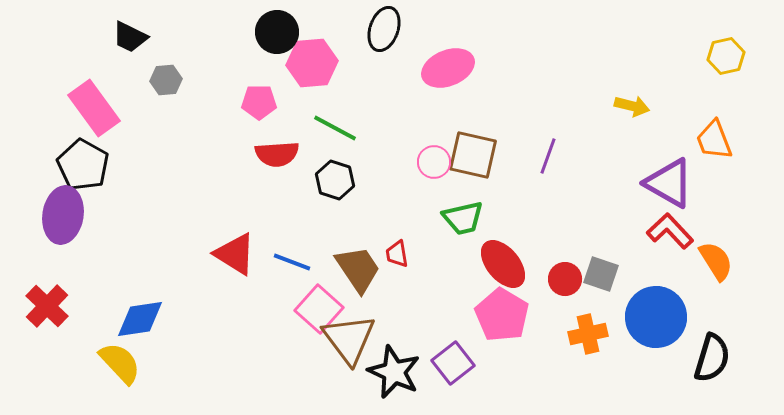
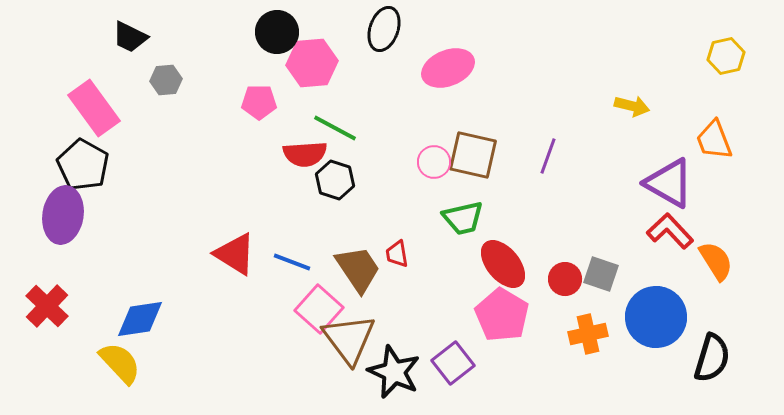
red semicircle at (277, 154): moved 28 px right
